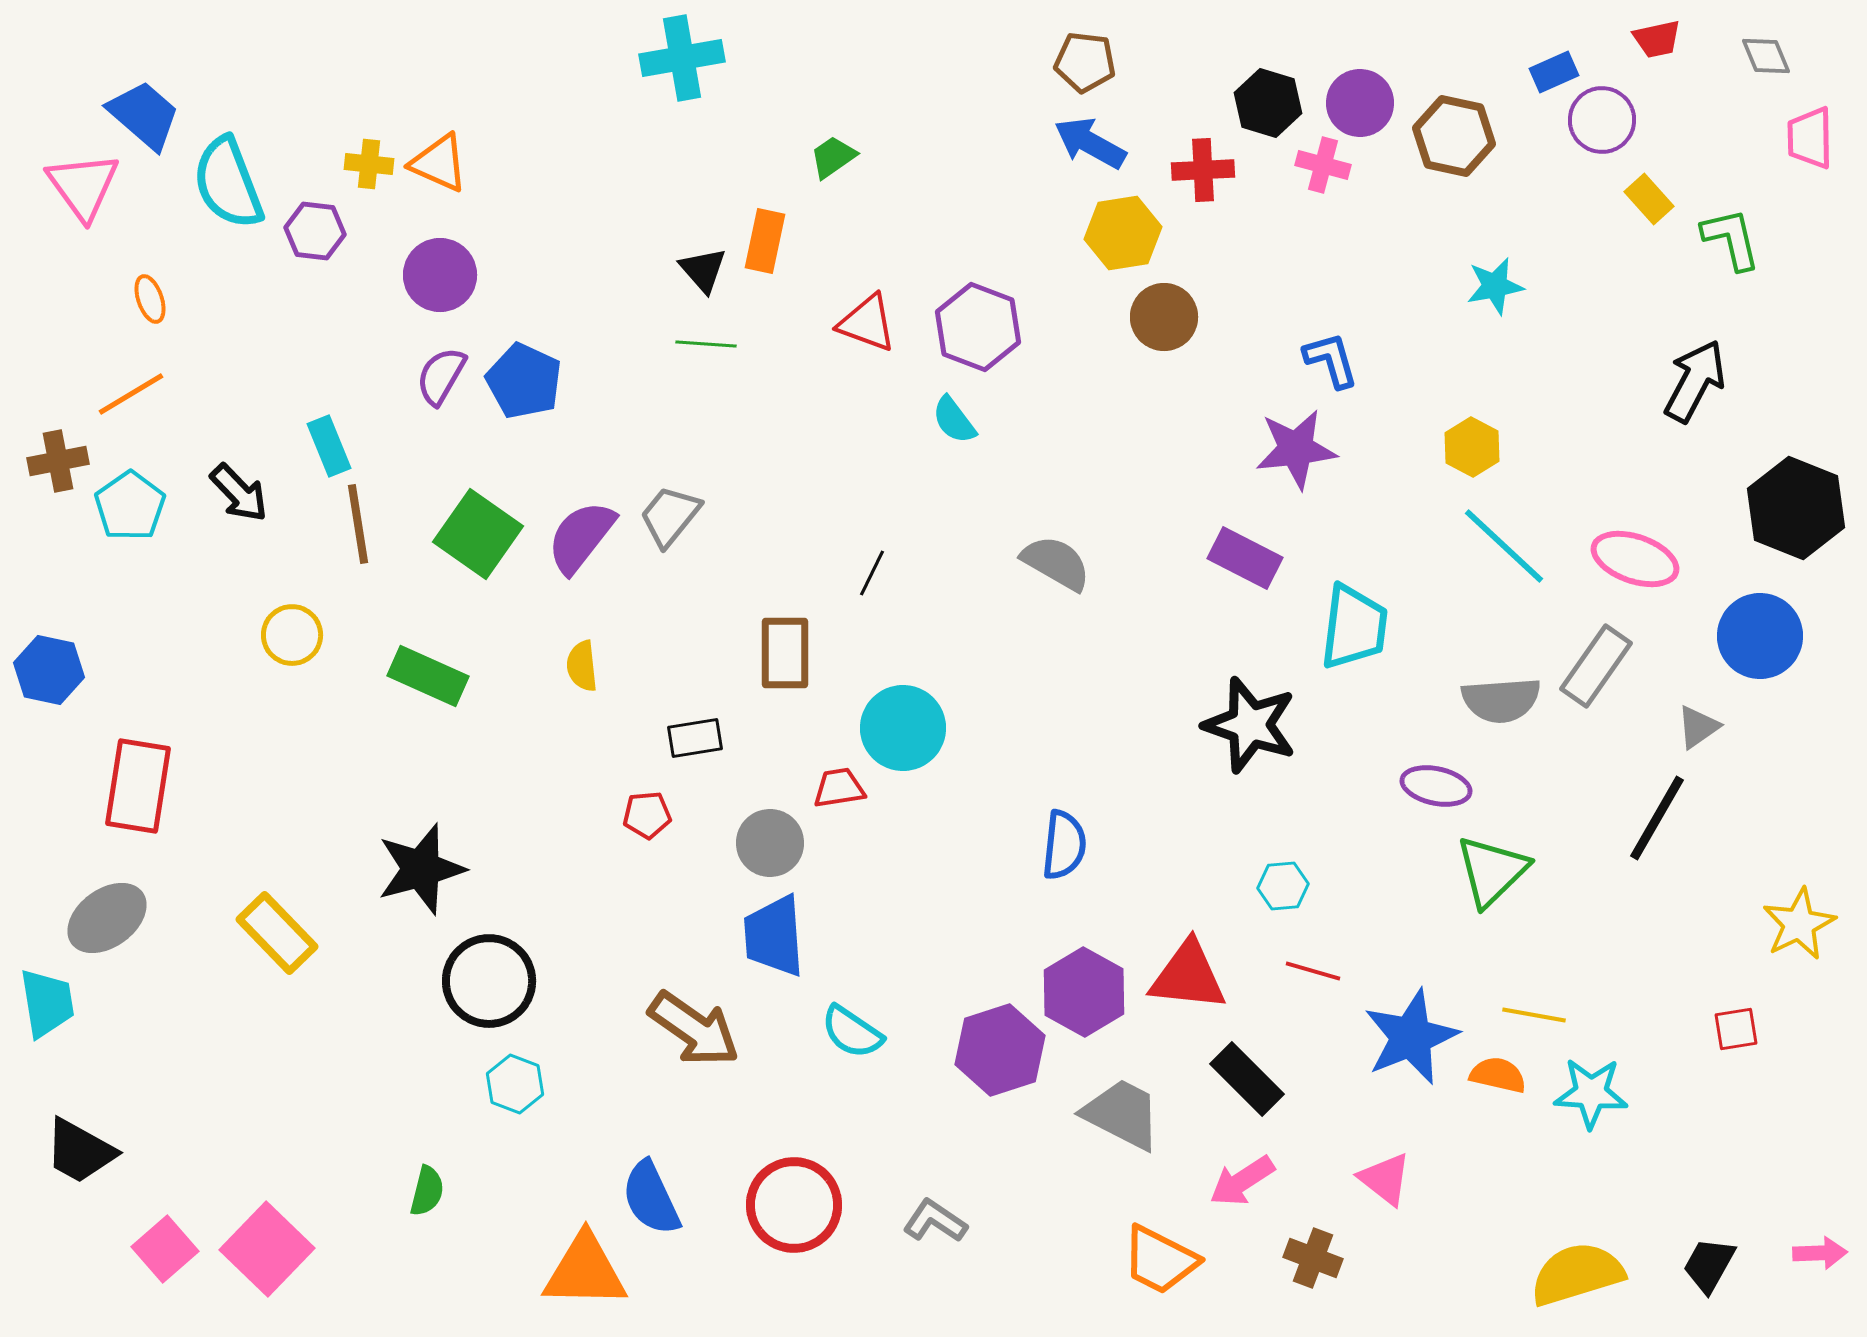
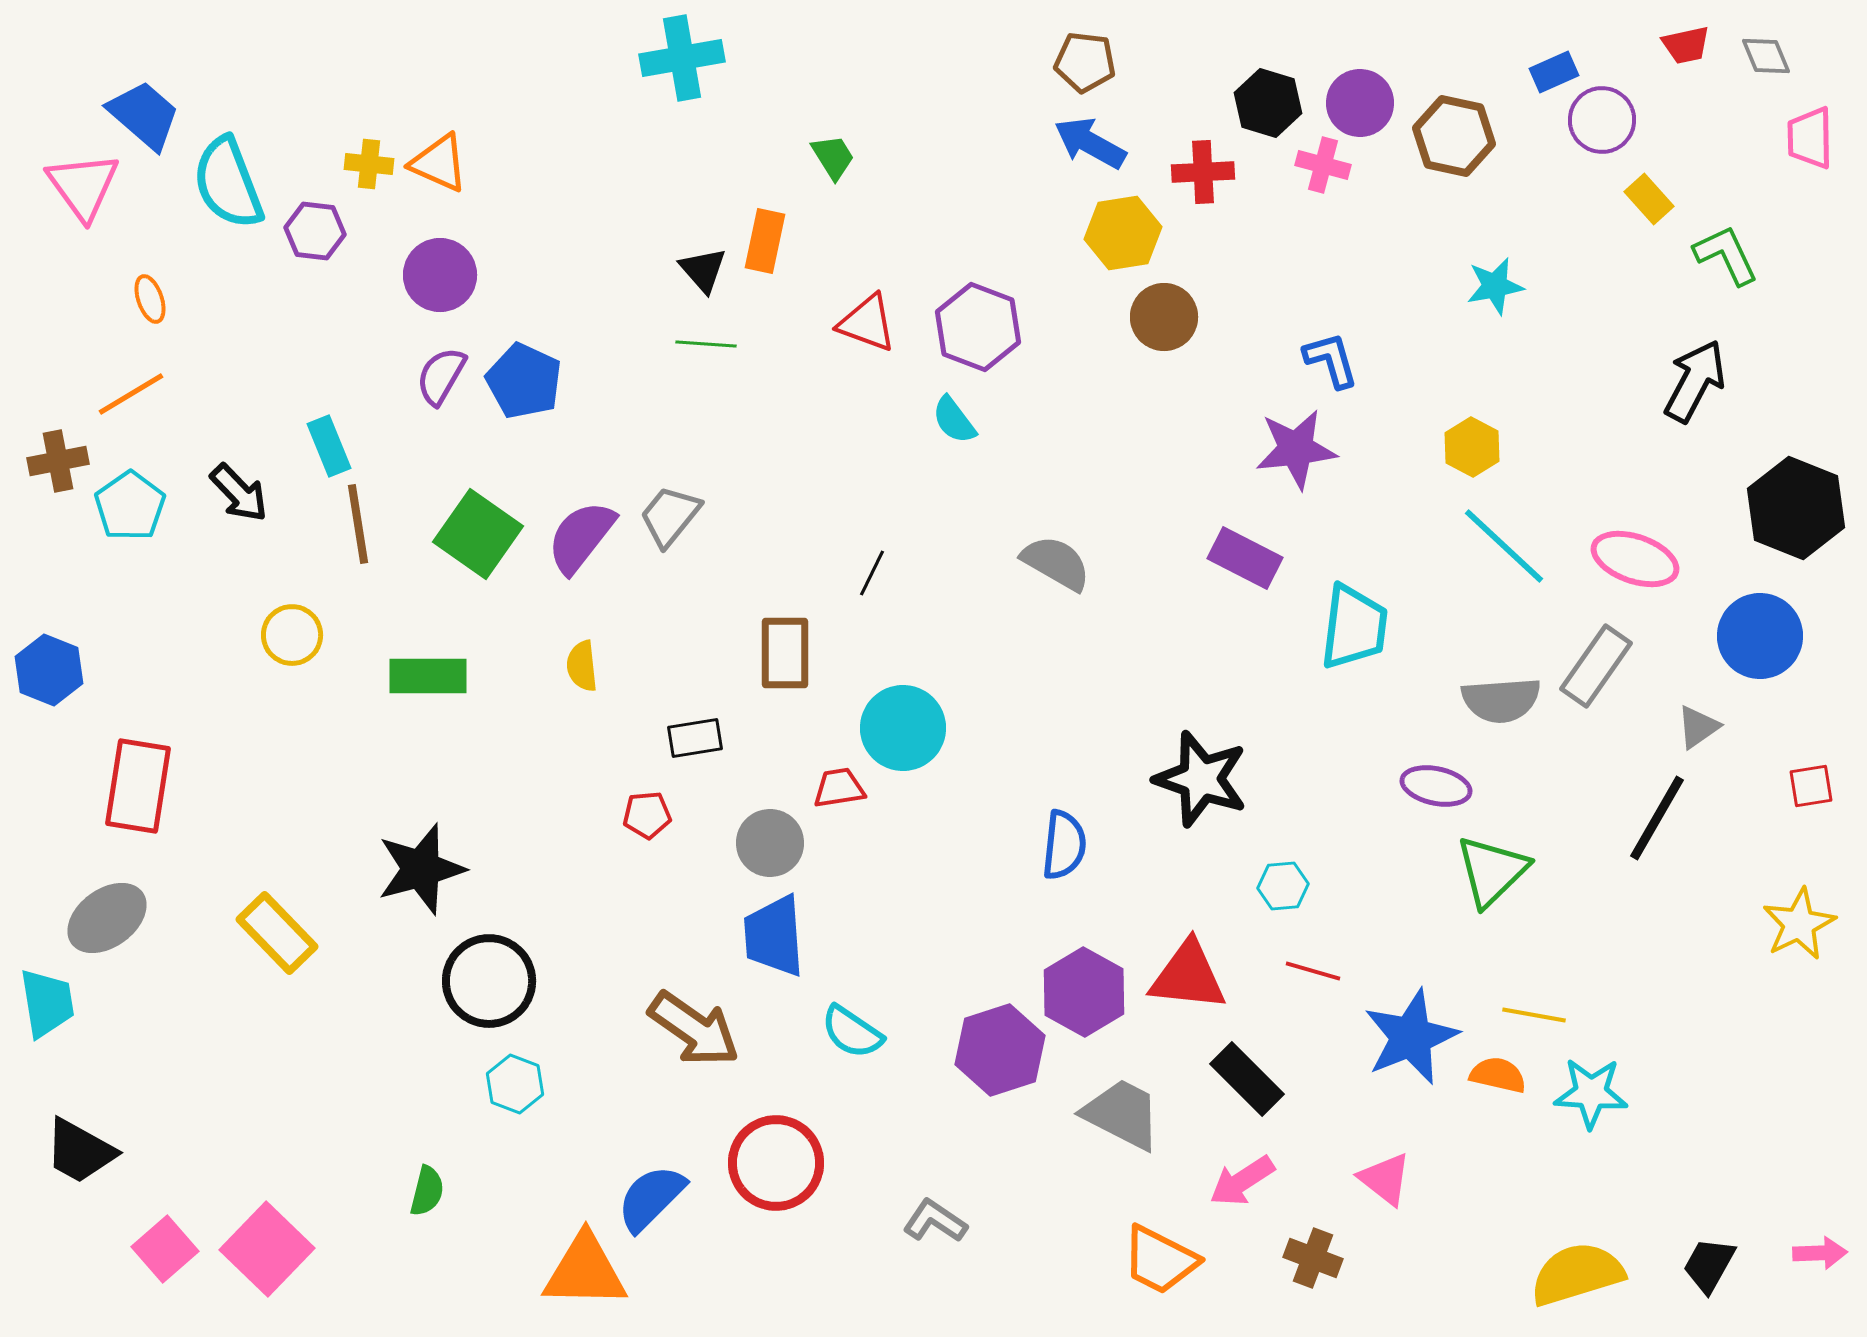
red trapezoid at (1657, 39): moved 29 px right, 6 px down
green trapezoid at (833, 157): rotated 93 degrees clockwise
red cross at (1203, 170): moved 2 px down
green L-shape at (1731, 239): moved 5 px left, 16 px down; rotated 12 degrees counterclockwise
blue hexagon at (49, 670): rotated 10 degrees clockwise
green rectangle at (428, 676): rotated 24 degrees counterclockwise
black star at (1250, 725): moved 49 px left, 54 px down
red square at (1736, 1029): moved 75 px right, 243 px up
blue semicircle at (651, 1198): rotated 70 degrees clockwise
red circle at (794, 1205): moved 18 px left, 42 px up
